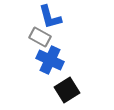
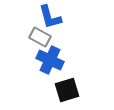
black square: rotated 15 degrees clockwise
